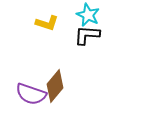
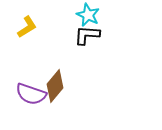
yellow L-shape: moved 20 px left, 4 px down; rotated 50 degrees counterclockwise
